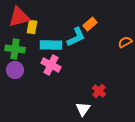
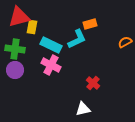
orange rectangle: rotated 24 degrees clockwise
cyan L-shape: moved 1 px right, 2 px down
cyan rectangle: rotated 25 degrees clockwise
red cross: moved 6 px left, 8 px up
white triangle: rotated 42 degrees clockwise
